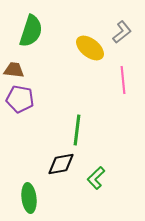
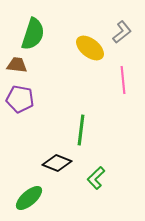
green semicircle: moved 2 px right, 3 px down
brown trapezoid: moved 3 px right, 5 px up
green line: moved 4 px right
black diamond: moved 4 px left, 1 px up; rotated 32 degrees clockwise
green ellipse: rotated 56 degrees clockwise
